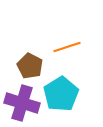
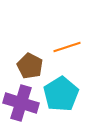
purple cross: moved 1 px left
